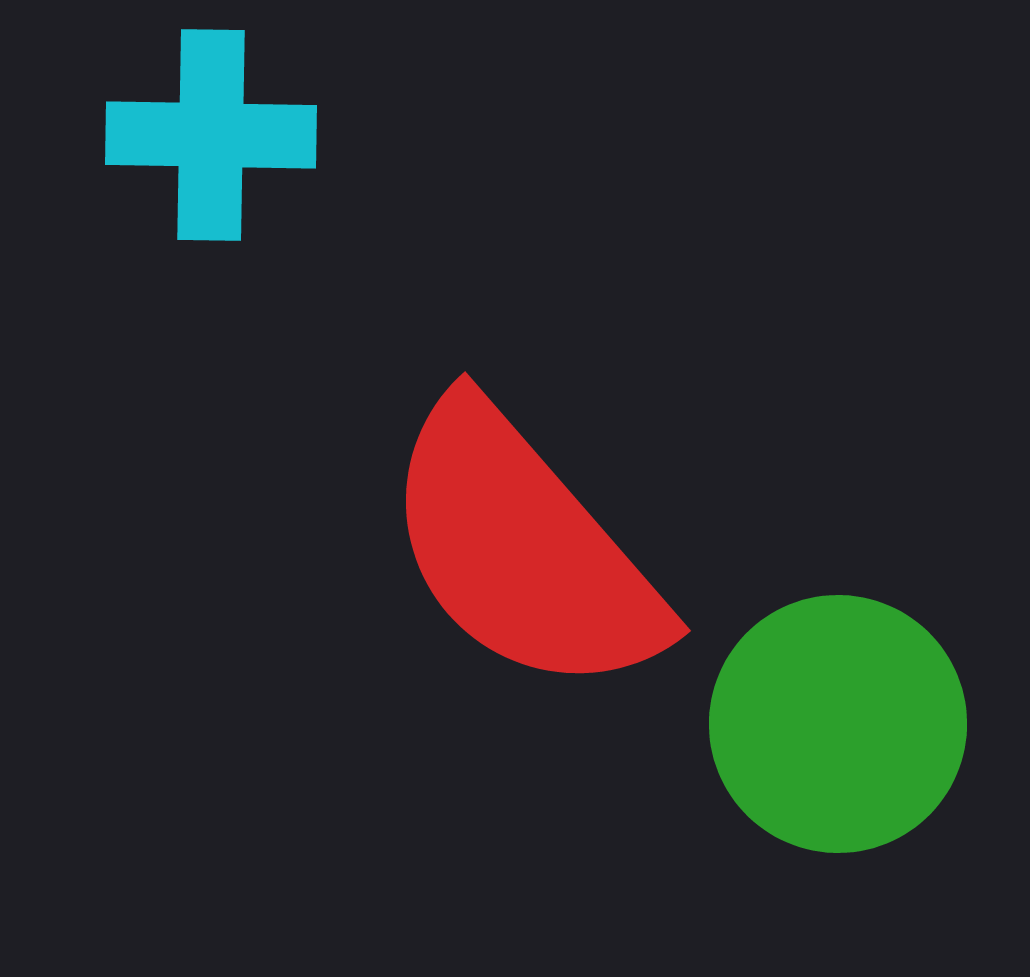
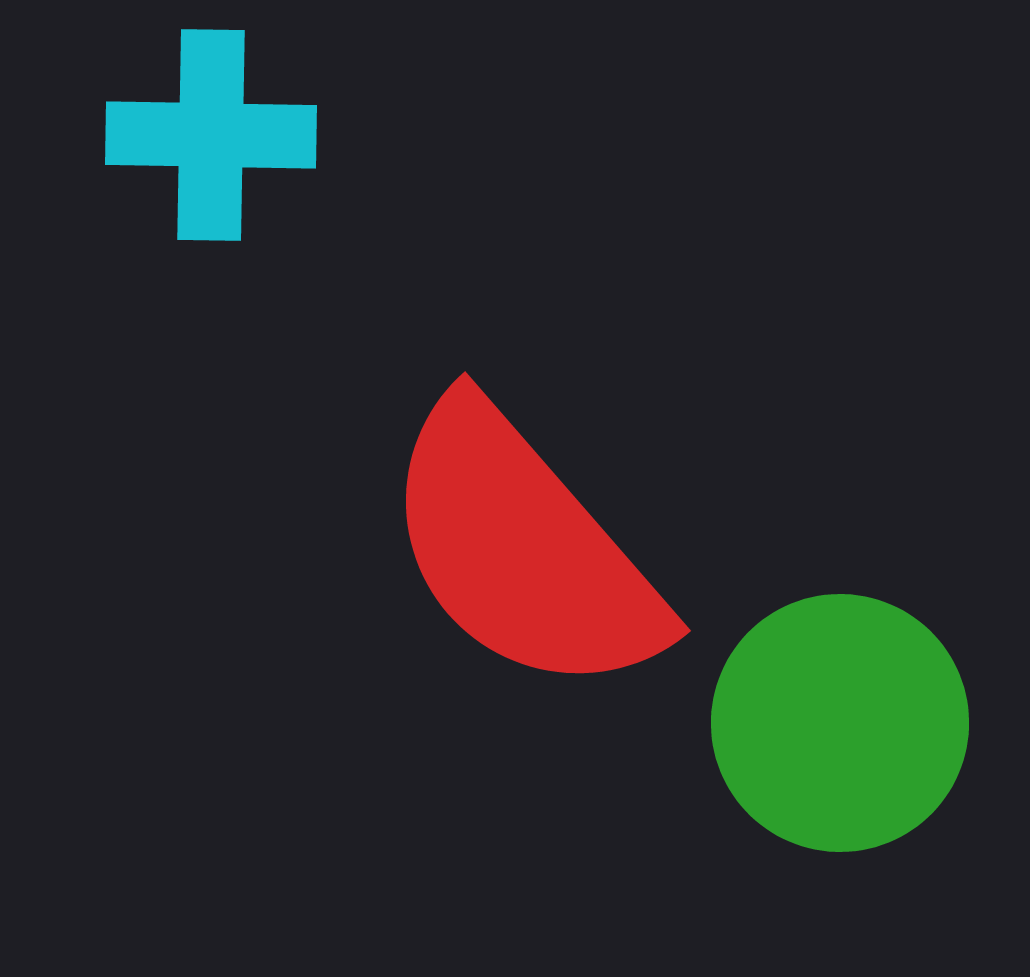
green circle: moved 2 px right, 1 px up
